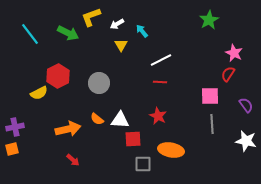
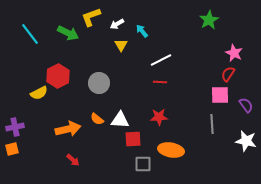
pink square: moved 10 px right, 1 px up
red star: moved 1 px right, 1 px down; rotated 30 degrees counterclockwise
